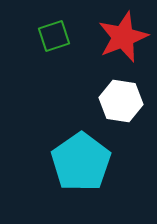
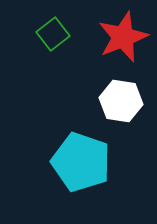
green square: moved 1 px left, 2 px up; rotated 20 degrees counterclockwise
cyan pentagon: rotated 18 degrees counterclockwise
